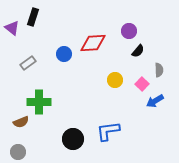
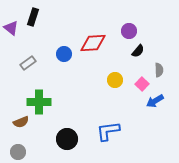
purple triangle: moved 1 px left
black circle: moved 6 px left
